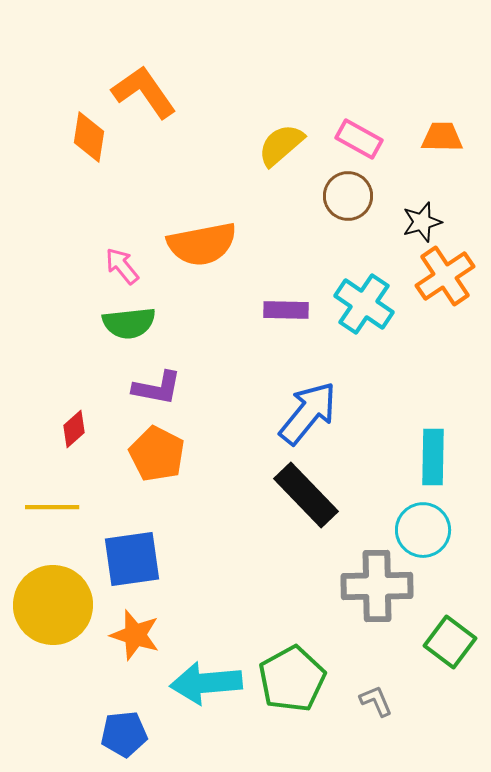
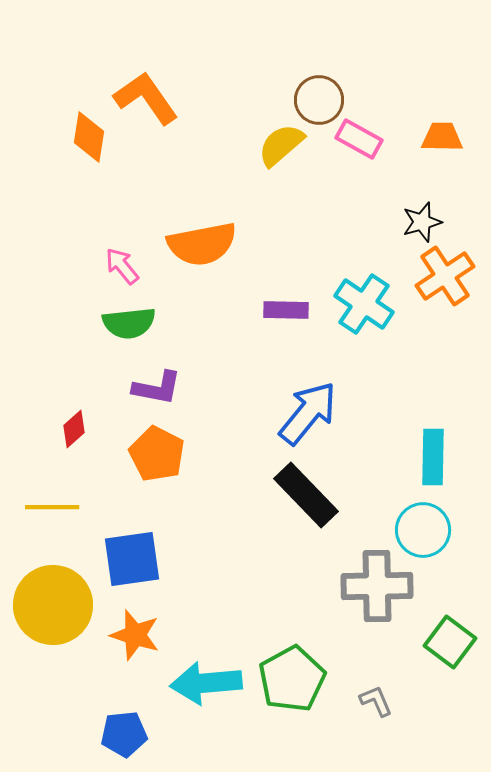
orange L-shape: moved 2 px right, 6 px down
brown circle: moved 29 px left, 96 px up
